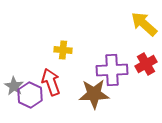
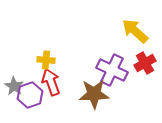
yellow arrow: moved 9 px left, 7 px down
yellow cross: moved 17 px left, 10 px down
red cross: moved 1 px left, 1 px up
purple cross: rotated 28 degrees clockwise
purple hexagon: rotated 15 degrees clockwise
